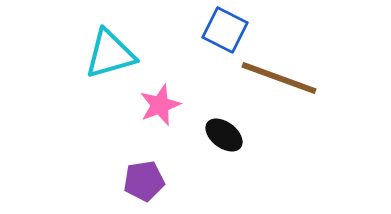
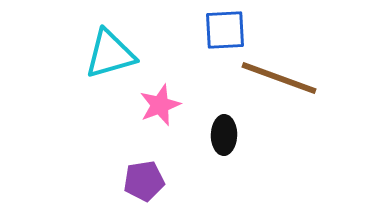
blue square: rotated 30 degrees counterclockwise
black ellipse: rotated 54 degrees clockwise
